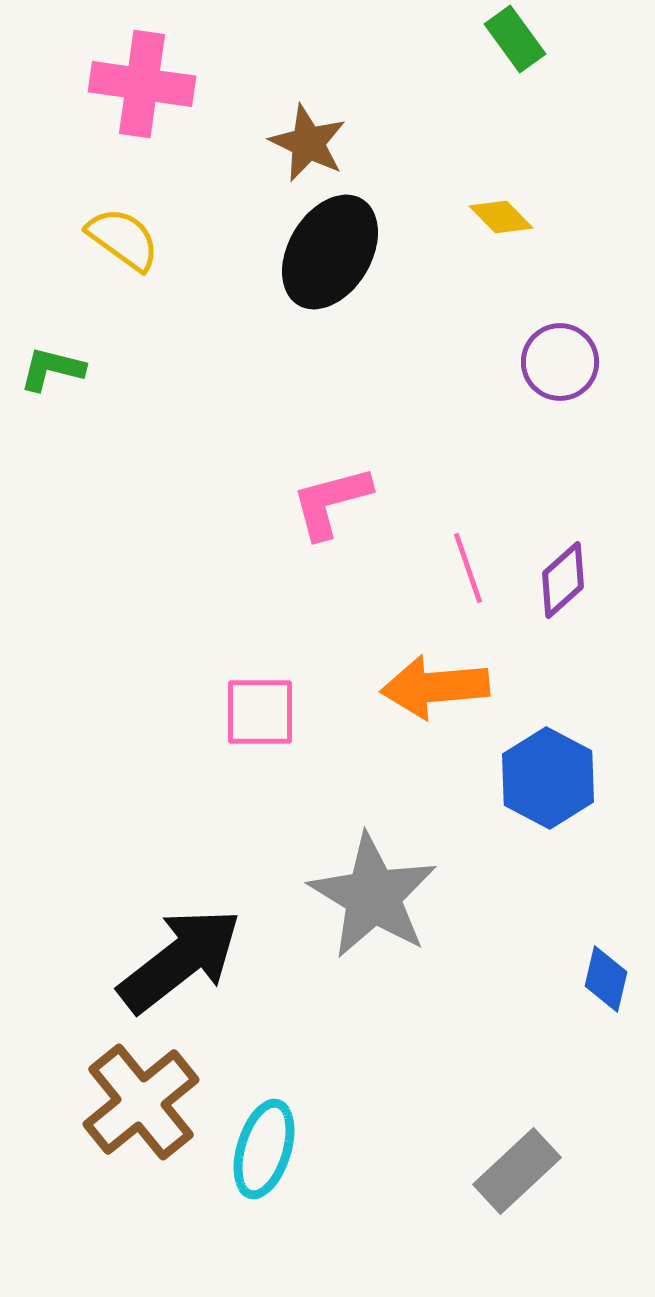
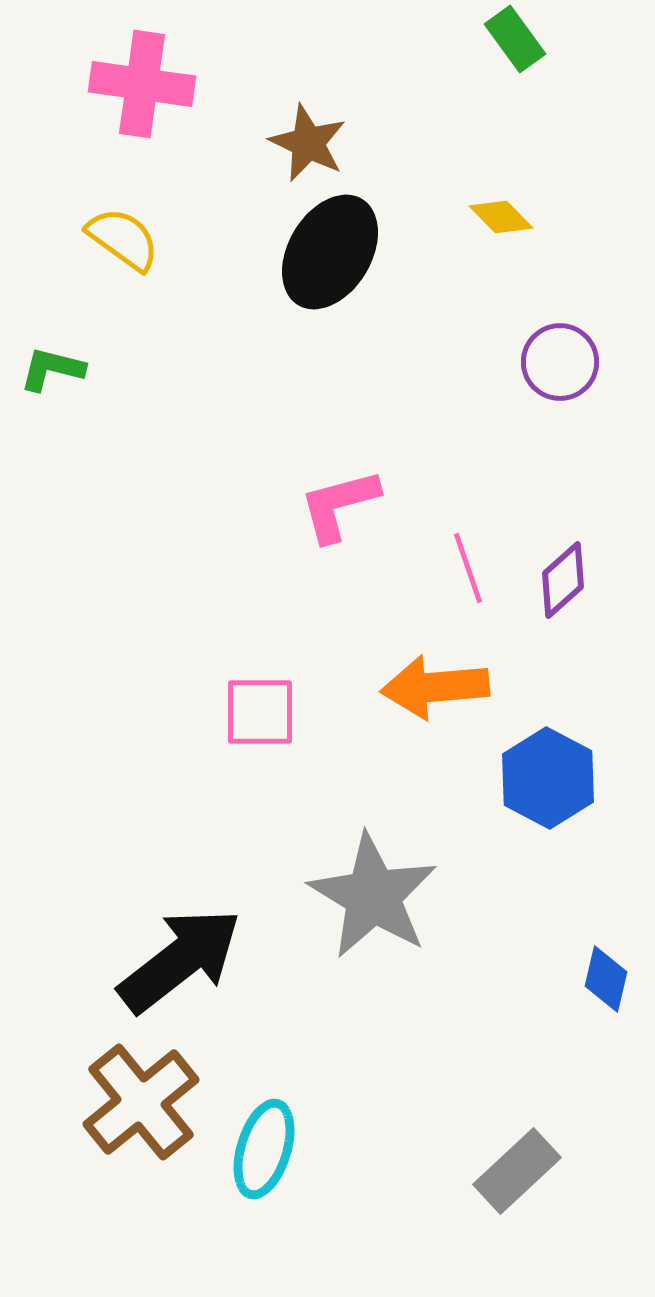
pink L-shape: moved 8 px right, 3 px down
